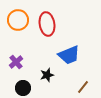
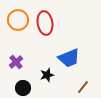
red ellipse: moved 2 px left, 1 px up
blue trapezoid: moved 3 px down
